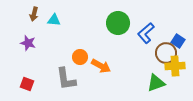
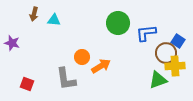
blue L-shape: rotated 35 degrees clockwise
purple star: moved 16 px left
orange circle: moved 2 px right
orange arrow: rotated 60 degrees counterclockwise
green triangle: moved 2 px right, 3 px up
